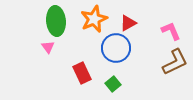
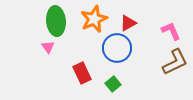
blue circle: moved 1 px right
